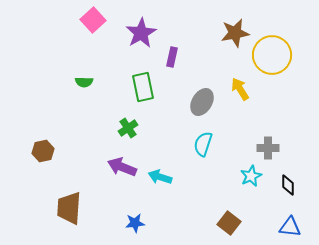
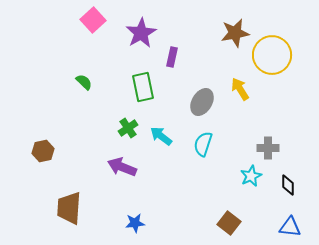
green semicircle: rotated 138 degrees counterclockwise
cyan arrow: moved 1 px right, 41 px up; rotated 20 degrees clockwise
